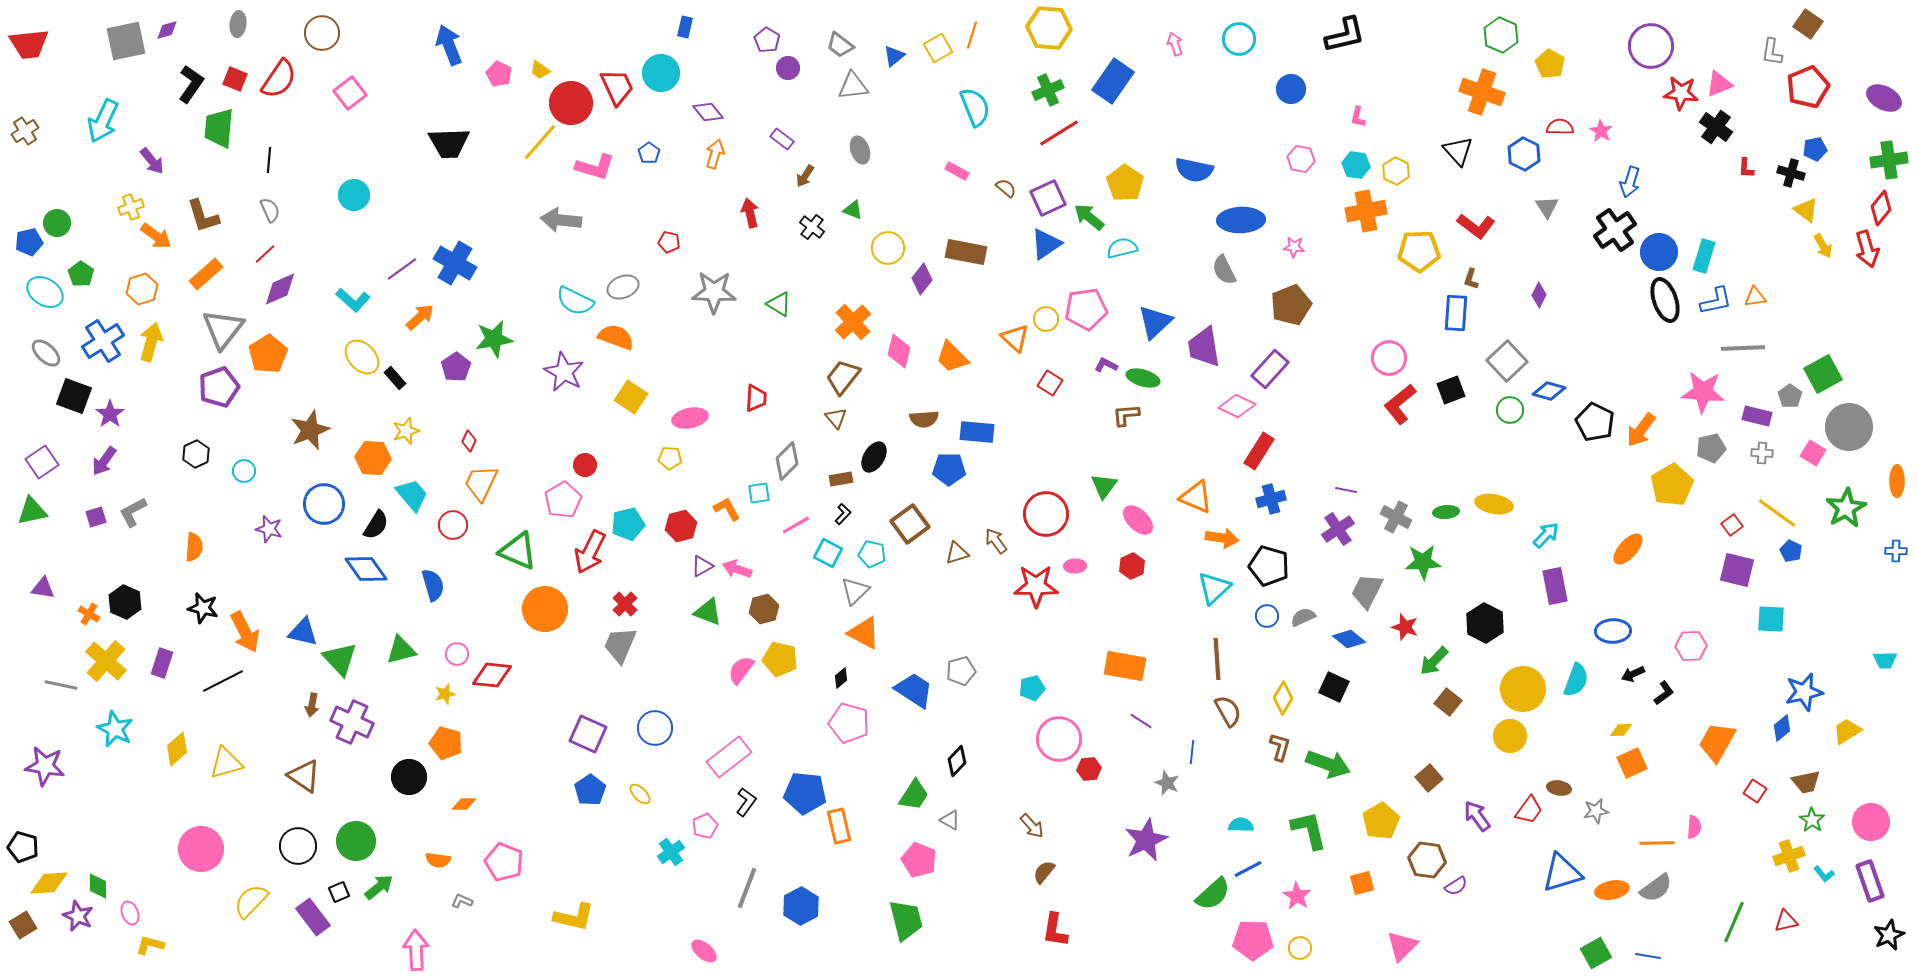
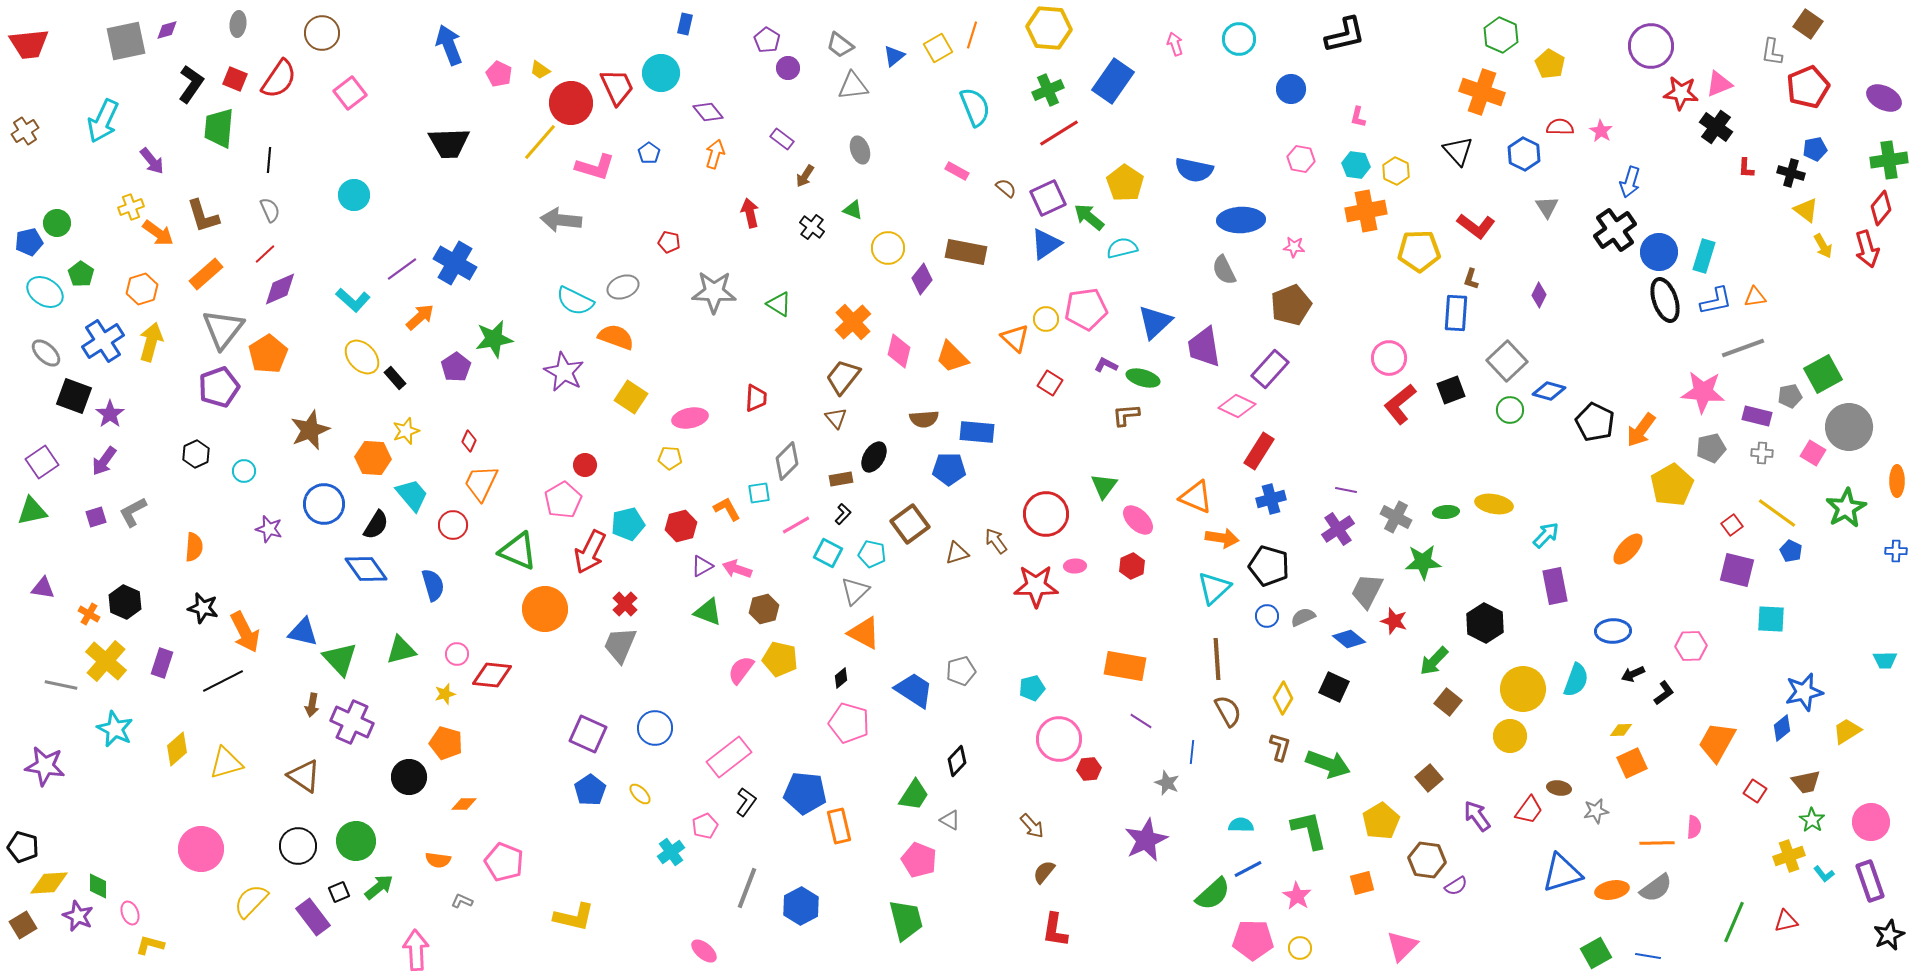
blue rectangle at (685, 27): moved 3 px up
orange arrow at (156, 236): moved 2 px right, 3 px up
gray line at (1743, 348): rotated 18 degrees counterclockwise
gray pentagon at (1790, 396): rotated 25 degrees clockwise
red star at (1405, 627): moved 11 px left, 6 px up
